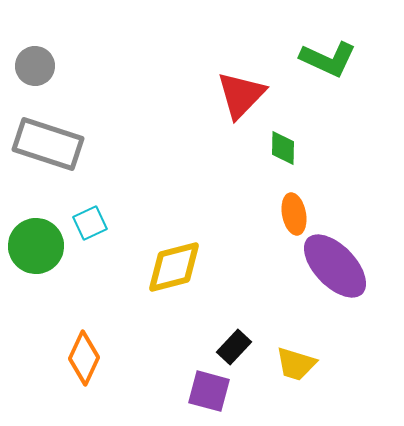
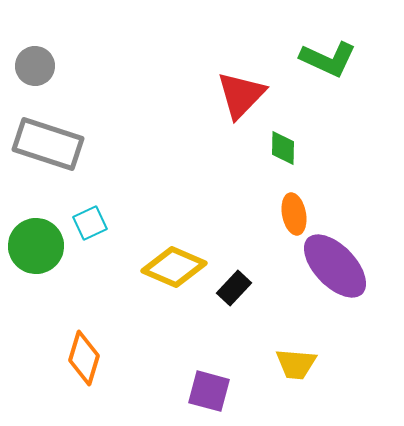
yellow diamond: rotated 38 degrees clockwise
black rectangle: moved 59 px up
orange diamond: rotated 8 degrees counterclockwise
yellow trapezoid: rotated 12 degrees counterclockwise
